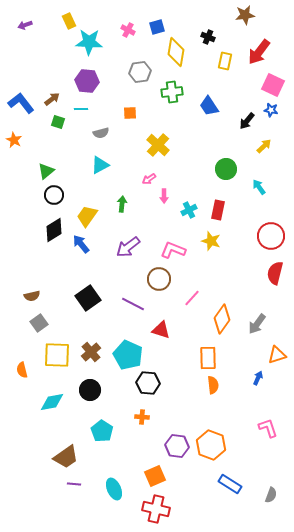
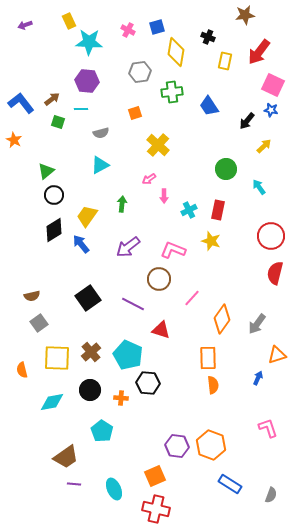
orange square at (130, 113): moved 5 px right; rotated 16 degrees counterclockwise
yellow square at (57, 355): moved 3 px down
orange cross at (142, 417): moved 21 px left, 19 px up
